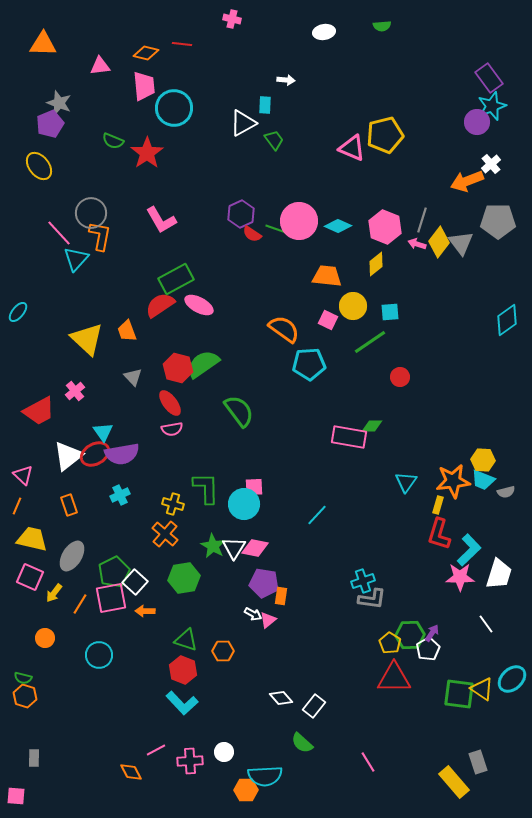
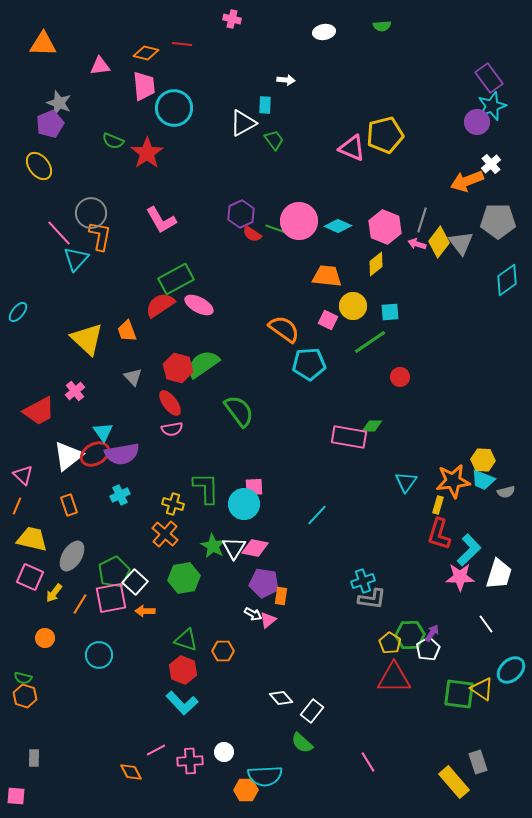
cyan diamond at (507, 320): moved 40 px up
cyan ellipse at (512, 679): moved 1 px left, 9 px up
white rectangle at (314, 706): moved 2 px left, 5 px down
